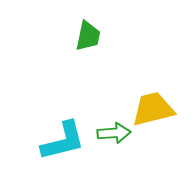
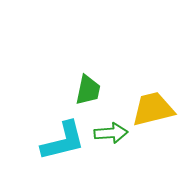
green trapezoid: moved 54 px down
green arrow: moved 3 px left
